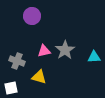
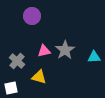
gray cross: rotated 21 degrees clockwise
